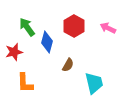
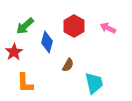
green arrow: moved 2 px left, 1 px up; rotated 96 degrees counterclockwise
red star: rotated 18 degrees counterclockwise
